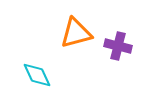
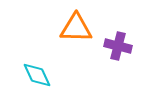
orange triangle: moved 5 px up; rotated 16 degrees clockwise
